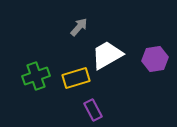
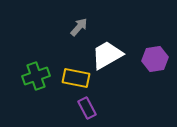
yellow rectangle: rotated 28 degrees clockwise
purple rectangle: moved 6 px left, 2 px up
